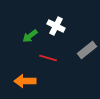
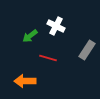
gray rectangle: rotated 18 degrees counterclockwise
